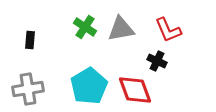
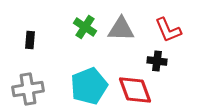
gray triangle: rotated 12 degrees clockwise
black cross: rotated 18 degrees counterclockwise
cyan pentagon: rotated 9 degrees clockwise
